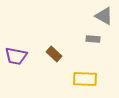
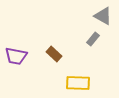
gray triangle: moved 1 px left
gray rectangle: rotated 56 degrees counterclockwise
yellow rectangle: moved 7 px left, 4 px down
